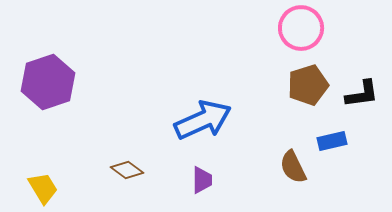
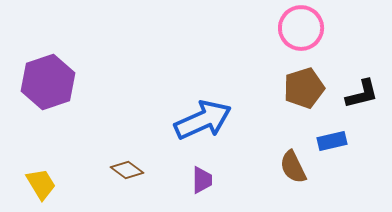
brown pentagon: moved 4 px left, 3 px down
black L-shape: rotated 6 degrees counterclockwise
yellow trapezoid: moved 2 px left, 4 px up
